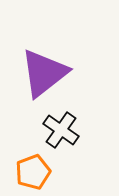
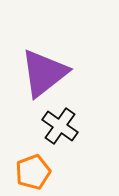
black cross: moved 1 px left, 4 px up
